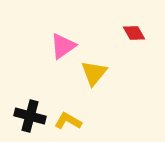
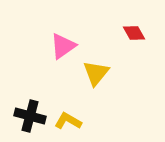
yellow triangle: moved 2 px right
